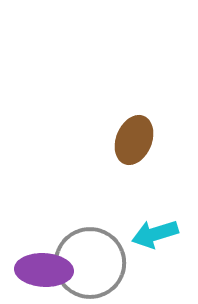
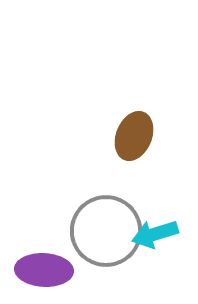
brown ellipse: moved 4 px up
gray circle: moved 16 px right, 32 px up
